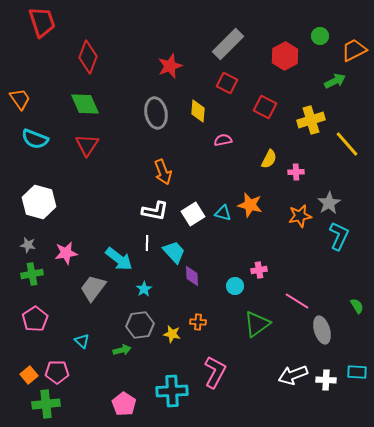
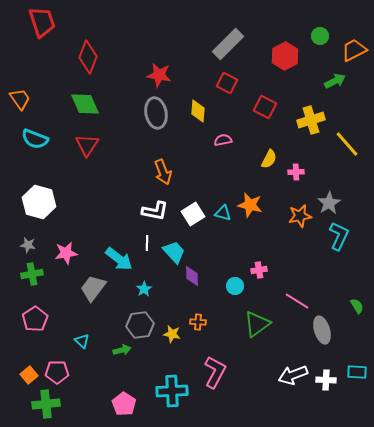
red star at (170, 66): moved 11 px left, 9 px down; rotated 30 degrees clockwise
